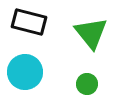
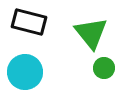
green circle: moved 17 px right, 16 px up
